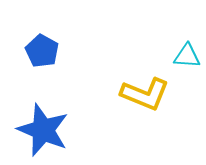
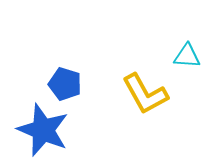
blue pentagon: moved 23 px right, 33 px down; rotated 12 degrees counterclockwise
yellow L-shape: rotated 39 degrees clockwise
